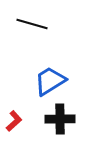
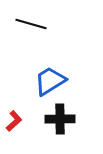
black line: moved 1 px left
